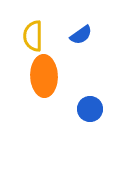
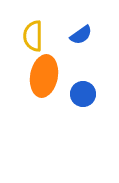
orange ellipse: rotated 12 degrees clockwise
blue circle: moved 7 px left, 15 px up
